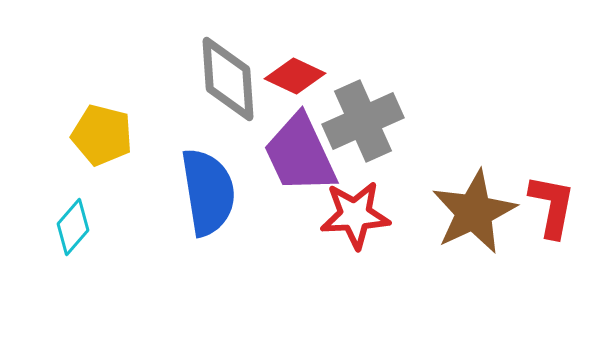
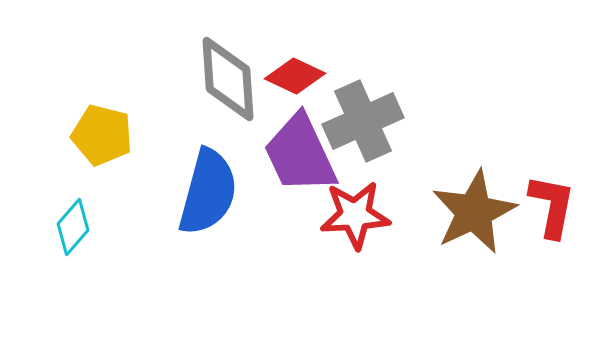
blue semicircle: rotated 24 degrees clockwise
